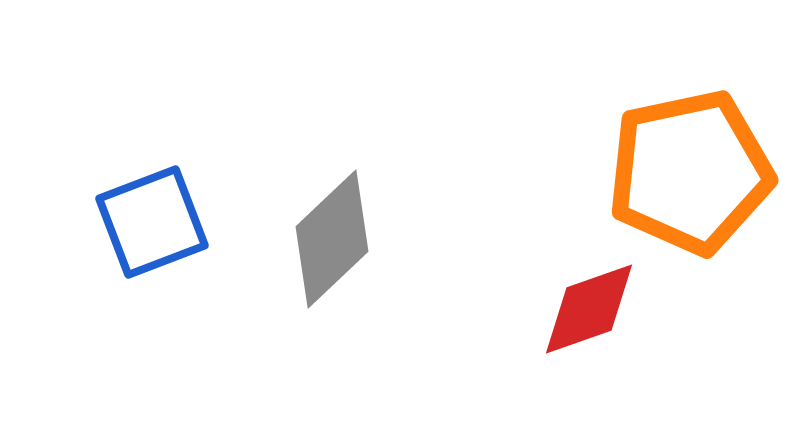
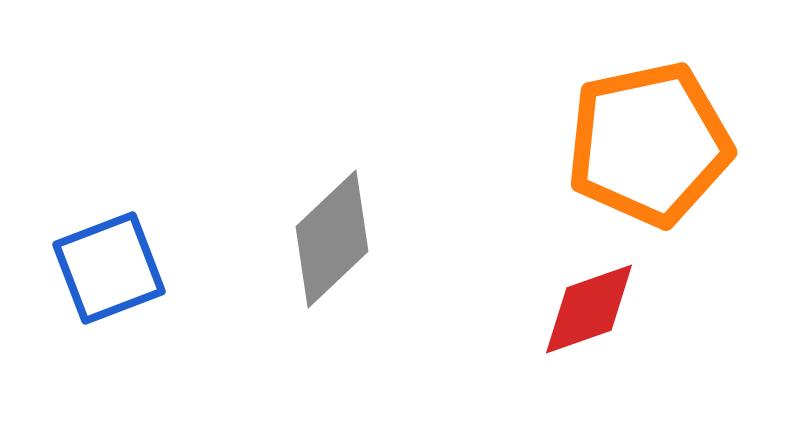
orange pentagon: moved 41 px left, 28 px up
blue square: moved 43 px left, 46 px down
